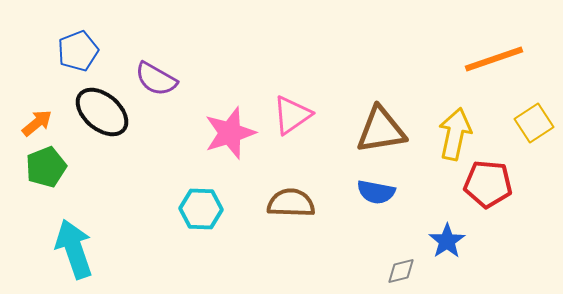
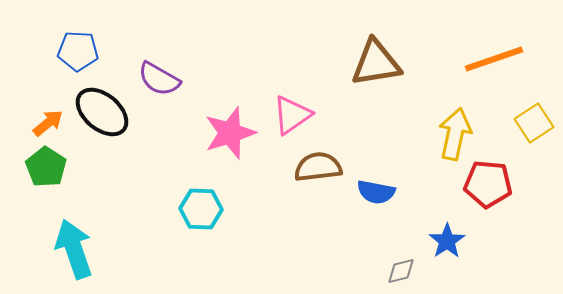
blue pentagon: rotated 24 degrees clockwise
purple semicircle: moved 3 px right
orange arrow: moved 11 px right
brown triangle: moved 5 px left, 67 px up
green pentagon: rotated 18 degrees counterclockwise
brown semicircle: moved 27 px right, 36 px up; rotated 9 degrees counterclockwise
